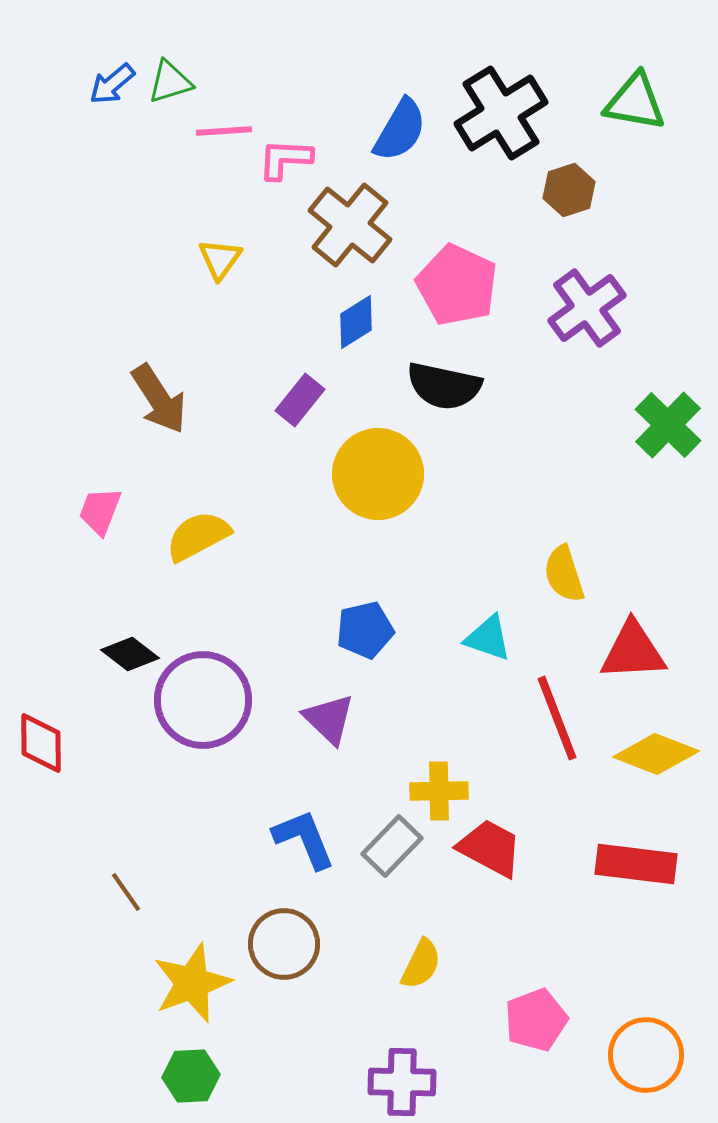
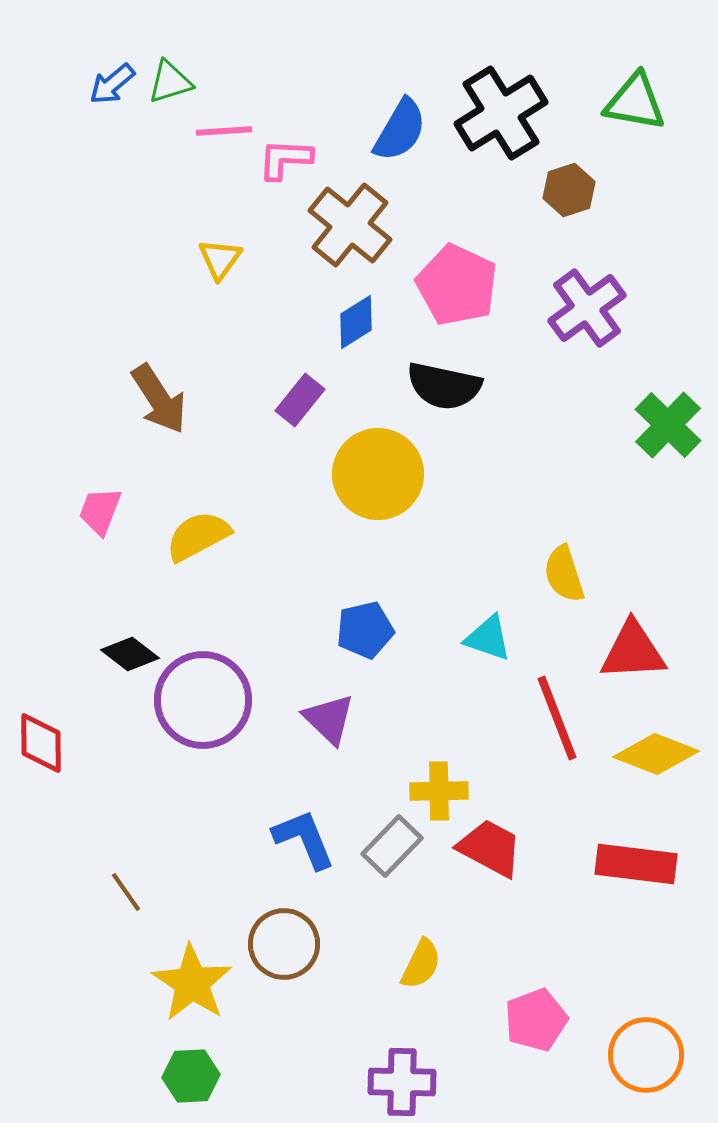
yellow star at (192, 983): rotated 18 degrees counterclockwise
